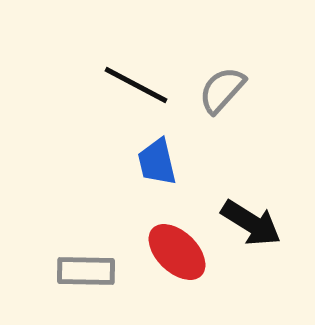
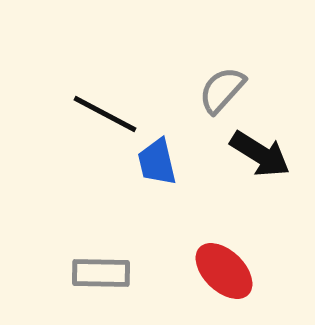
black line: moved 31 px left, 29 px down
black arrow: moved 9 px right, 69 px up
red ellipse: moved 47 px right, 19 px down
gray rectangle: moved 15 px right, 2 px down
